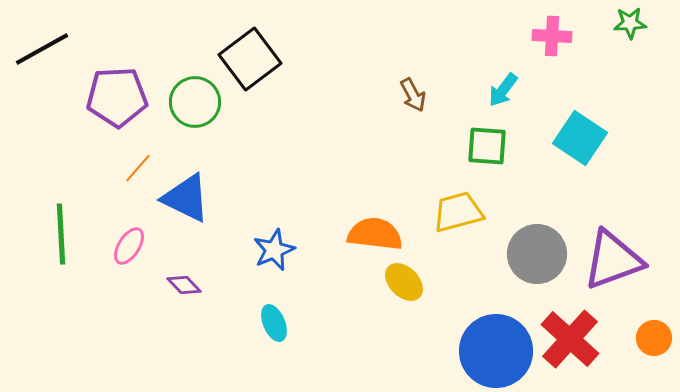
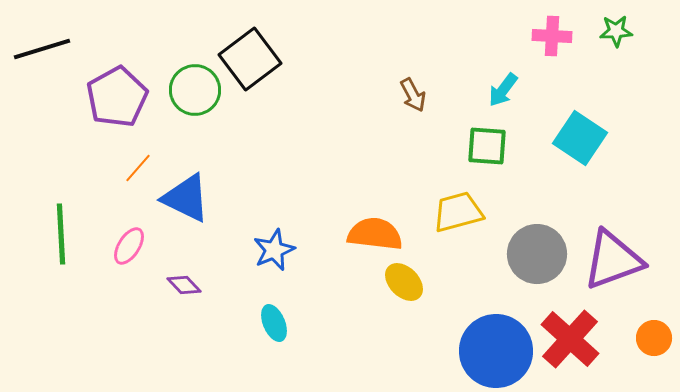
green star: moved 14 px left, 8 px down
black line: rotated 12 degrees clockwise
purple pentagon: rotated 26 degrees counterclockwise
green circle: moved 12 px up
